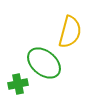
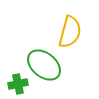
green ellipse: moved 2 px down
